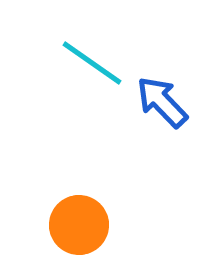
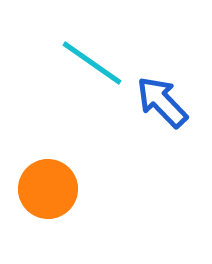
orange circle: moved 31 px left, 36 px up
